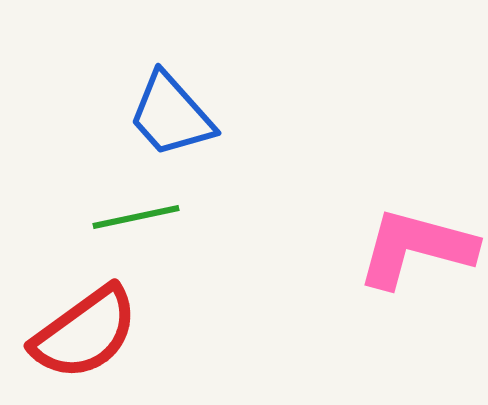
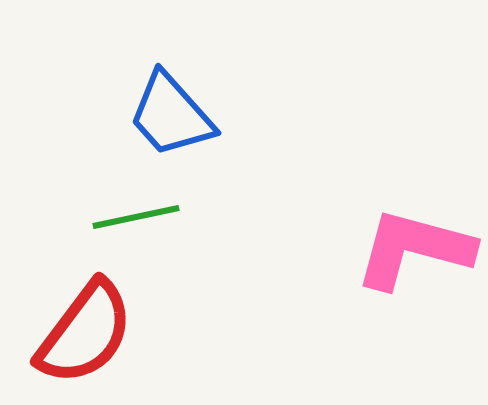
pink L-shape: moved 2 px left, 1 px down
red semicircle: rotated 17 degrees counterclockwise
